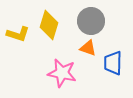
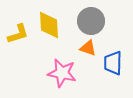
yellow diamond: rotated 20 degrees counterclockwise
yellow L-shape: rotated 35 degrees counterclockwise
